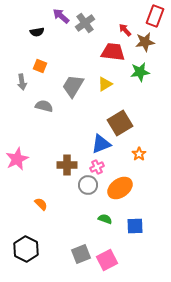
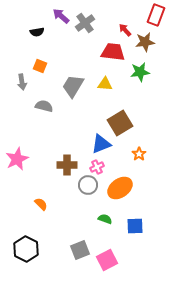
red rectangle: moved 1 px right, 1 px up
yellow triangle: rotated 35 degrees clockwise
gray square: moved 1 px left, 4 px up
